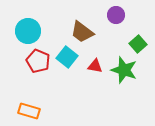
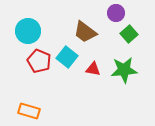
purple circle: moved 2 px up
brown trapezoid: moved 3 px right
green square: moved 9 px left, 10 px up
red pentagon: moved 1 px right
red triangle: moved 2 px left, 3 px down
green star: rotated 24 degrees counterclockwise
